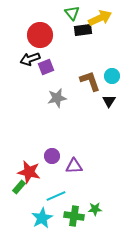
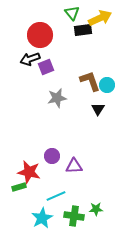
cyan circle: moved 5 px left, 9 px down
black triangle: moved 11 px left, 8 px down
green rectangle: rotated 32 degrees clockwise
green star: moved 1 px right
